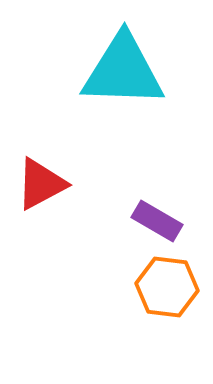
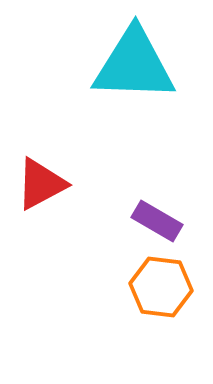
cyan triangle: moved 11 px right, 6 px up
orange hexagon: moved 6 px left
